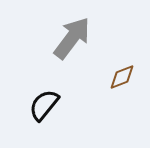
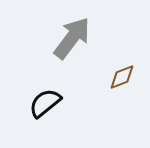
black semicircle: moved 1 px right, 2 px up; rotated 12 degrees clockwise
